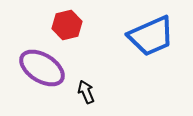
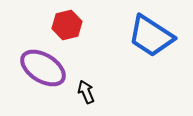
blue trapezoid: rotated 57 degrees clockwise
purple ellipse: moved 1 px right
